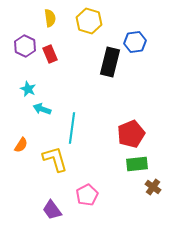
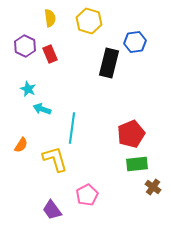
black rectangle: moved 1 px left, 1 px down
